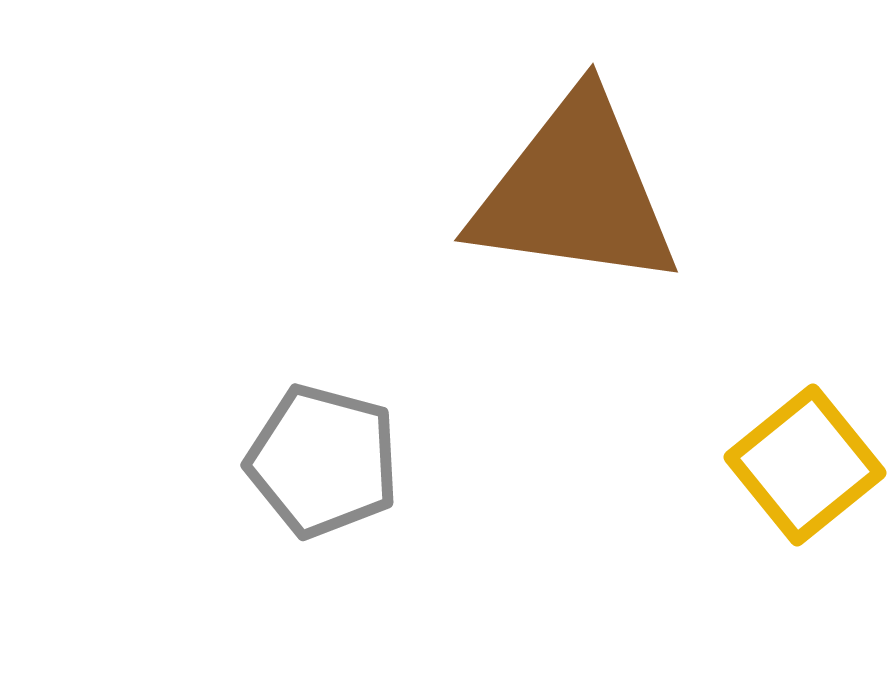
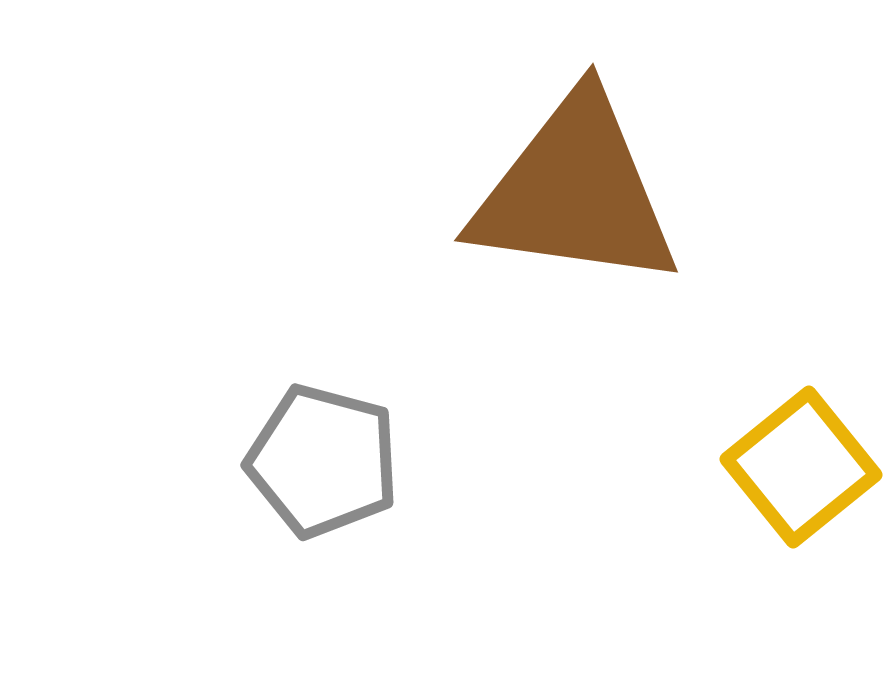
yellow square: moved 4 px left, 2 px down
